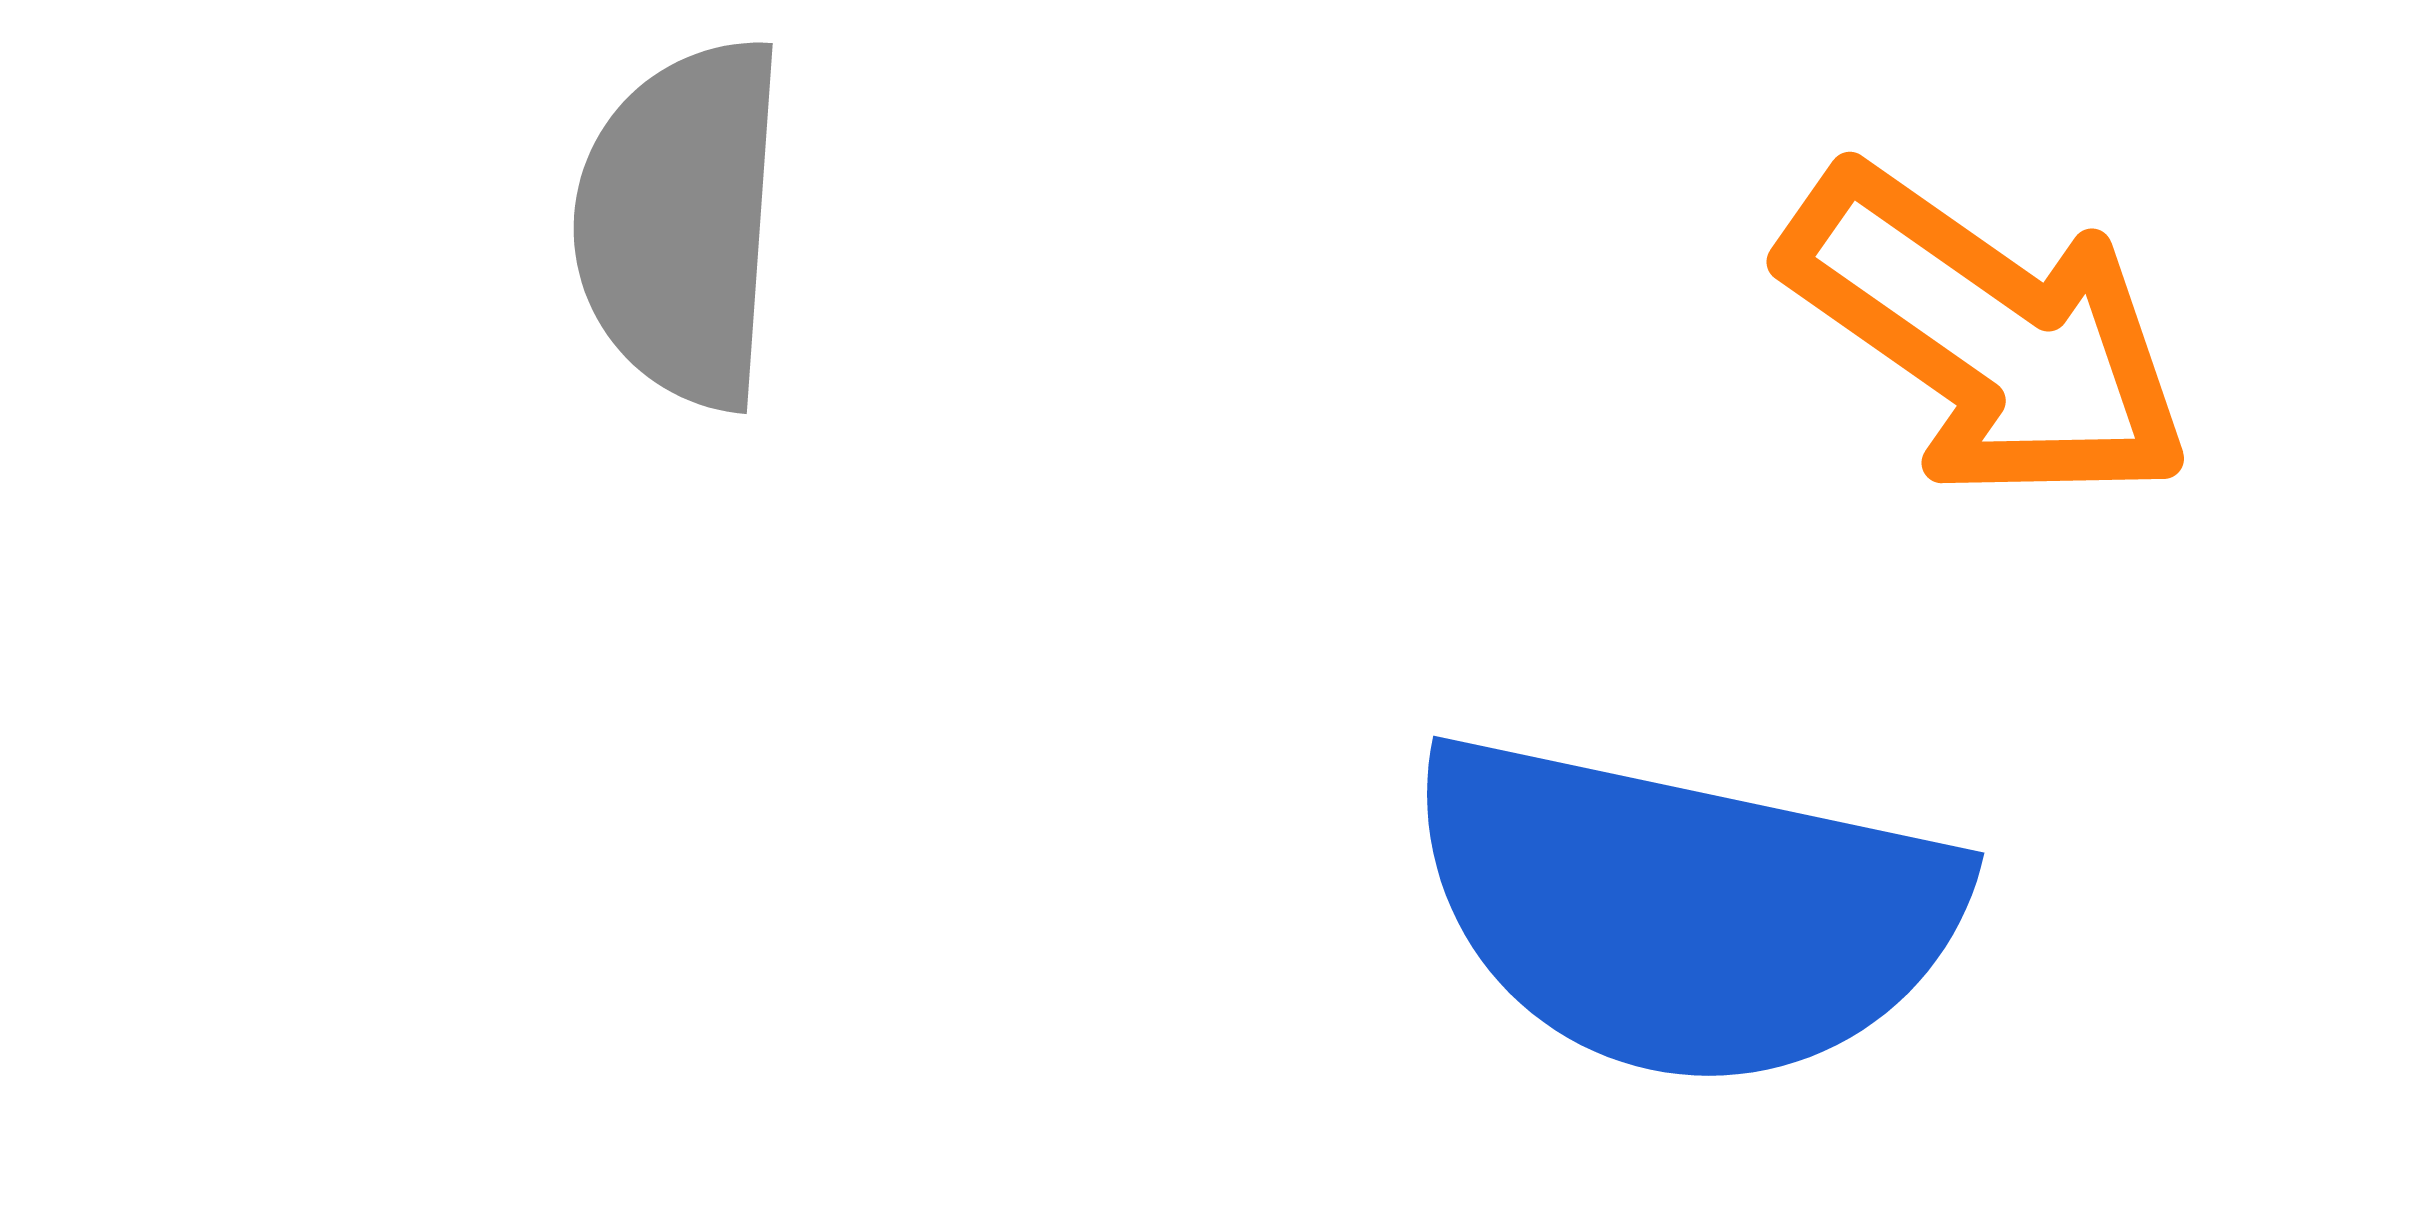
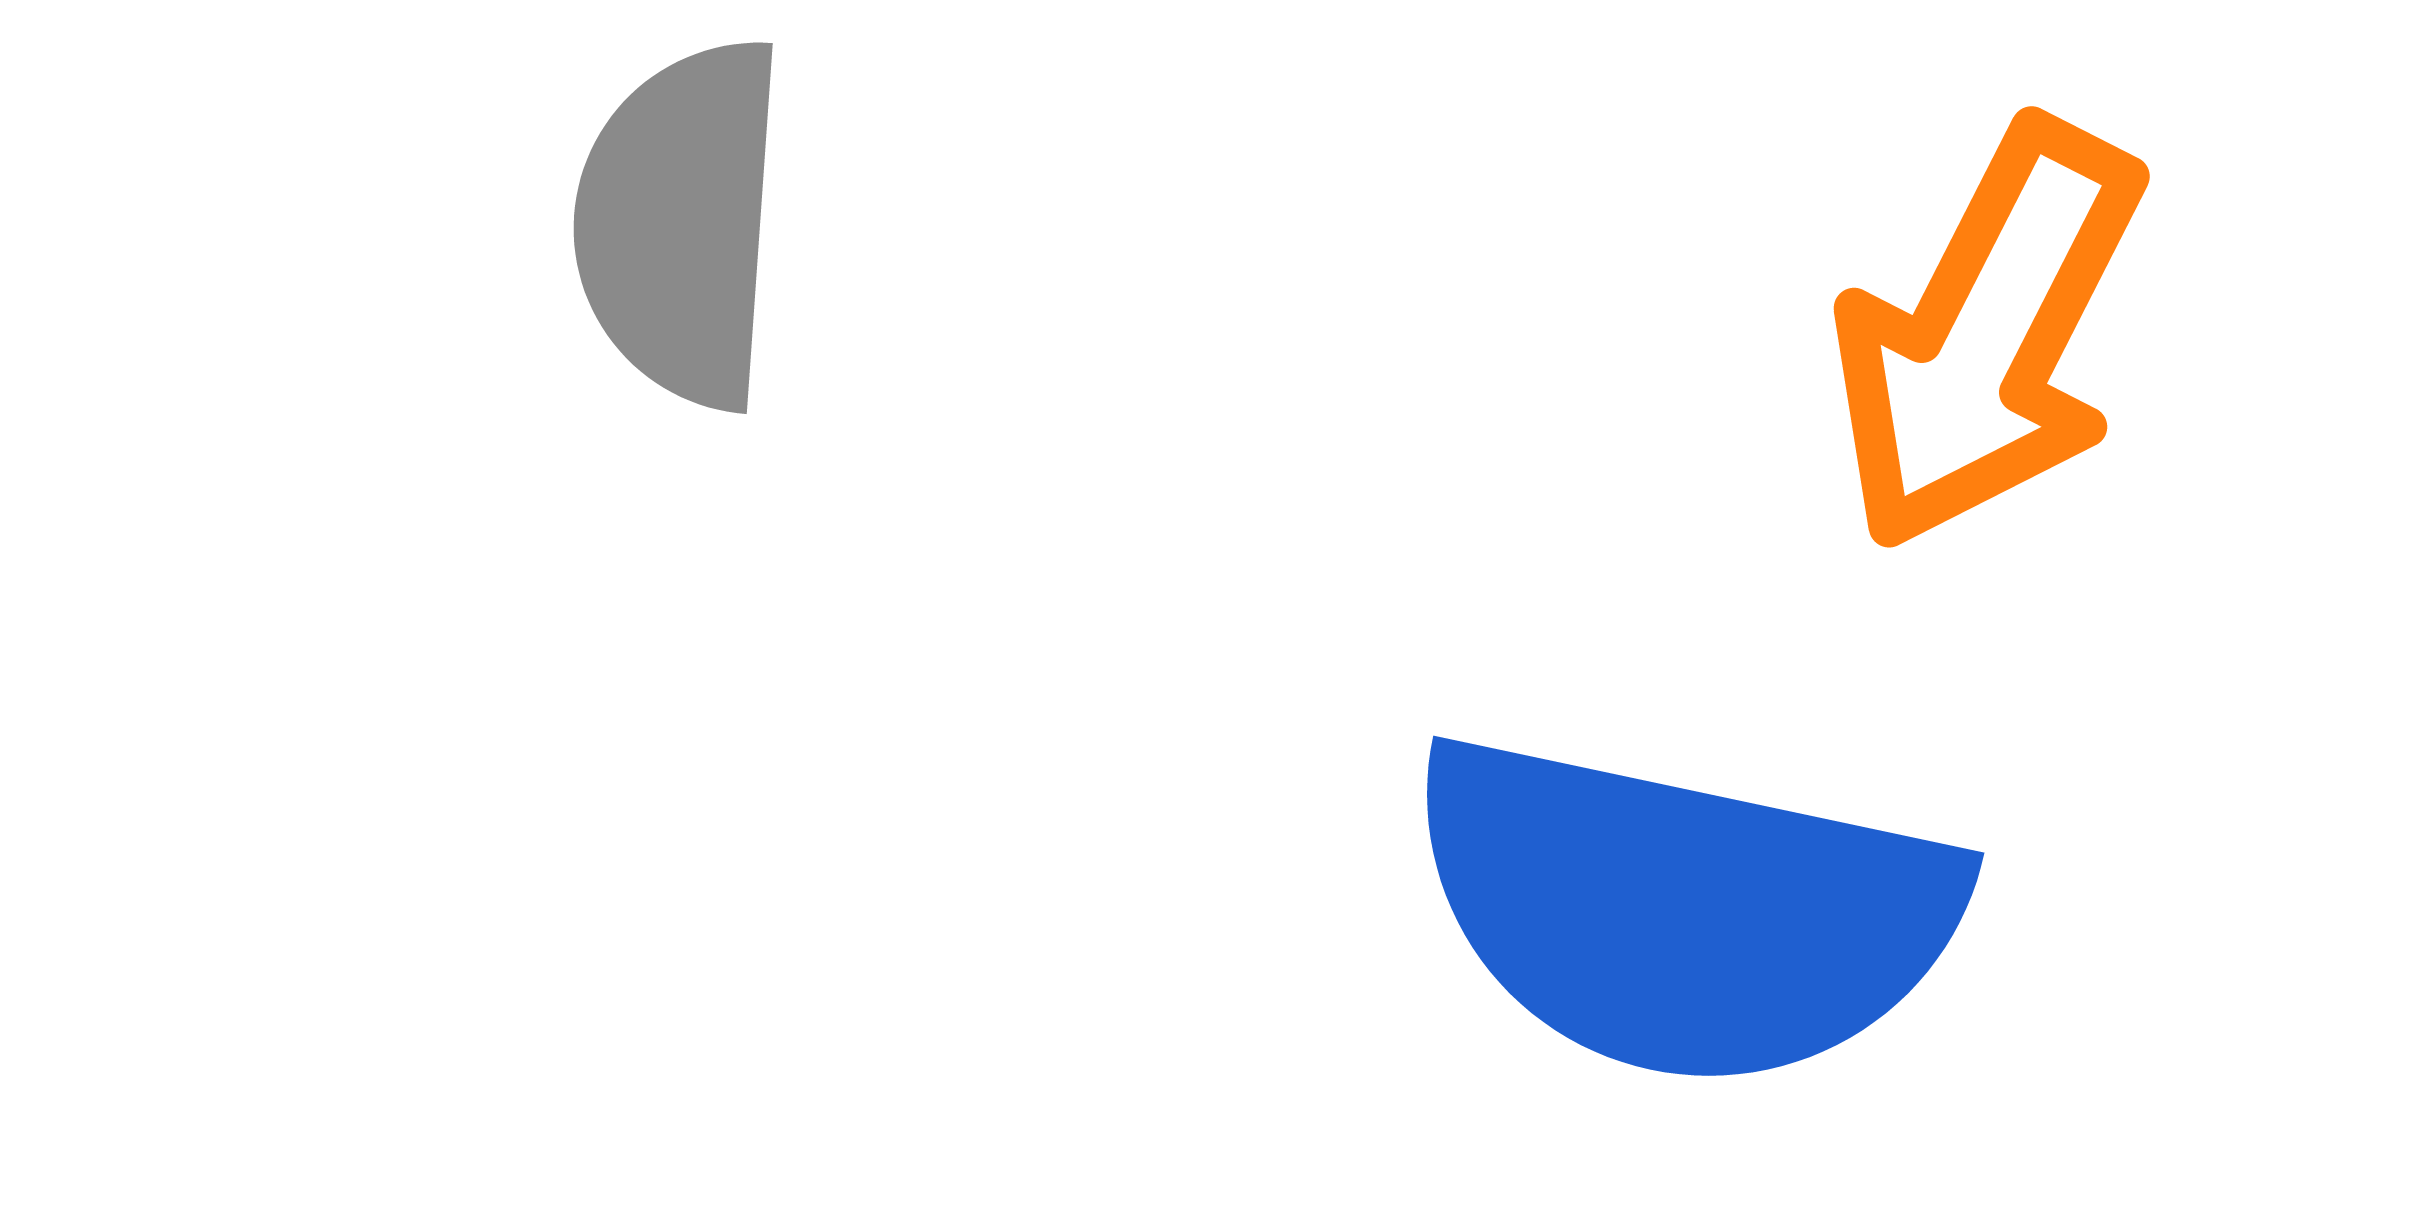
orange arrow: rotated 82 degrees clockwise
